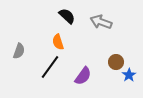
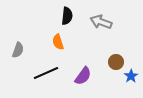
black semicircle: rotated 54 degrees clockwise
gray semicircle: moved 1 px left, 1 px up
black line: moved 4 px left, 6 px down; rotated 30 degrees clockwise
blue star: moved 2 px right, 1 px down
